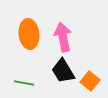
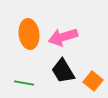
pink arrow: rotated 96 degrees counterclockwise
orange square: moved 3 px right
